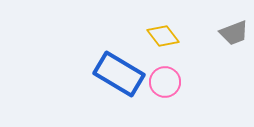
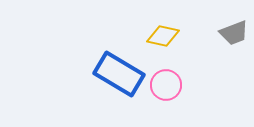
yellow diamond: rotated 40 degrees counterclockwise
pink circle: moved 1 px right, 3 px down
